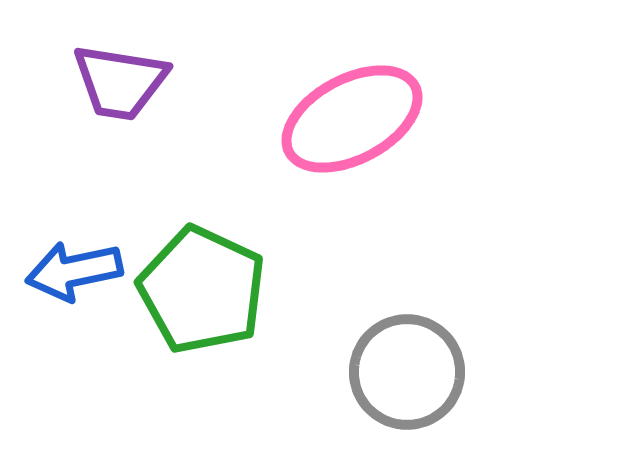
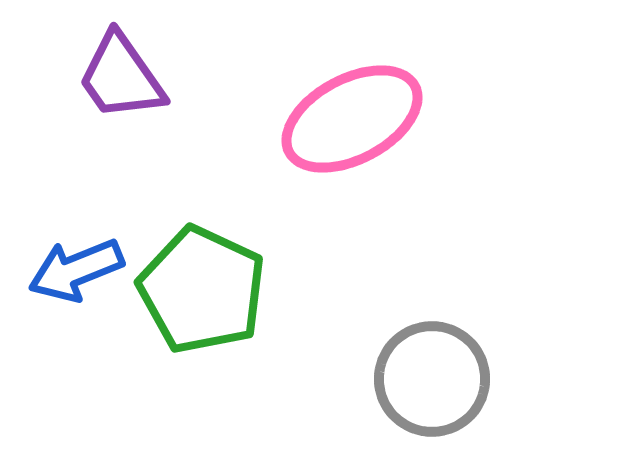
purple trapezoid: moved 1 px right, 5 px up; rotated 46 degrees clockwise
blue arrow: moved 2 px right, 1 px up; rotated 10 degrees counterclockwise
gray circle: moved 25 px right, 7 px down
